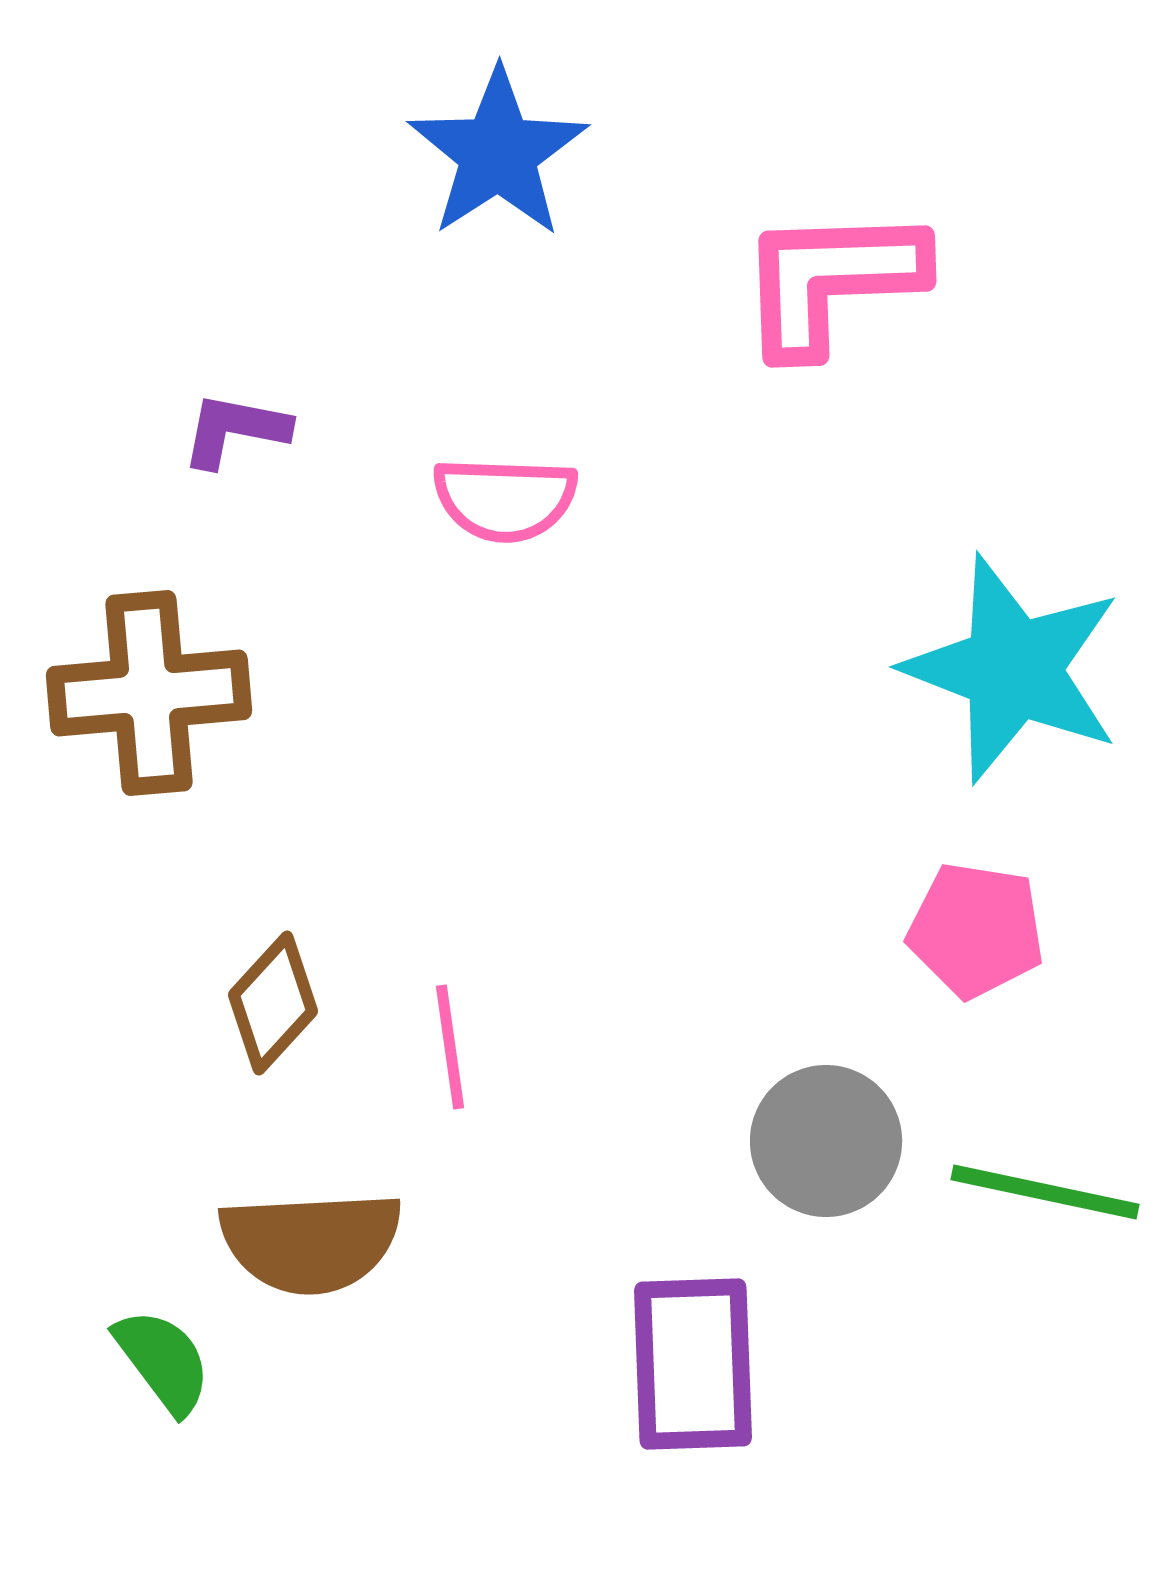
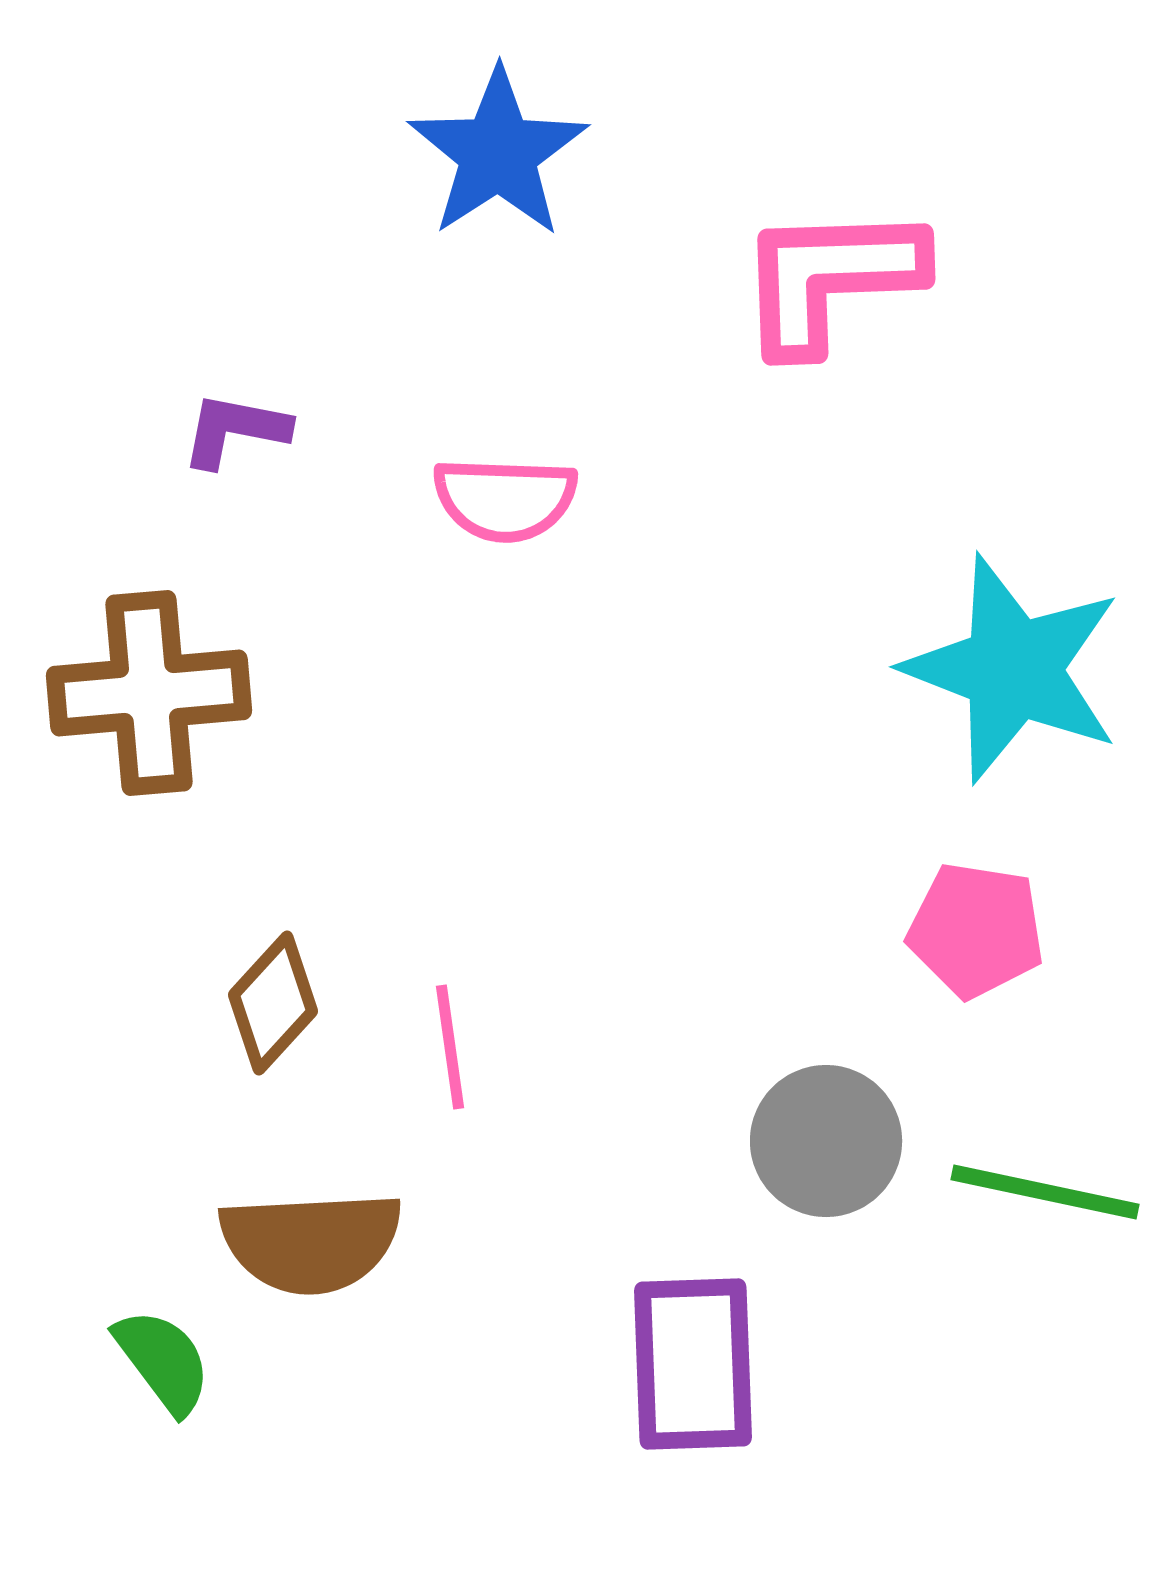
pink L-shape: moved 1 px left, 2 px up
